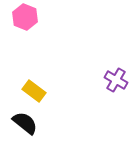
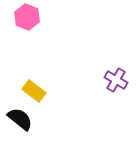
pink hexagon: moved 2 px right
black semicircle: moved 5 px left, 4 px up
